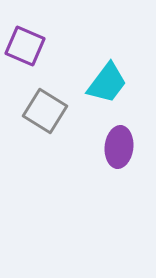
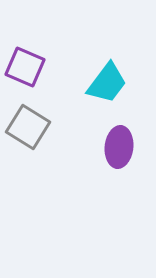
purple square: moved 21 px down
gray square: moved 17 px left, 16 px down
